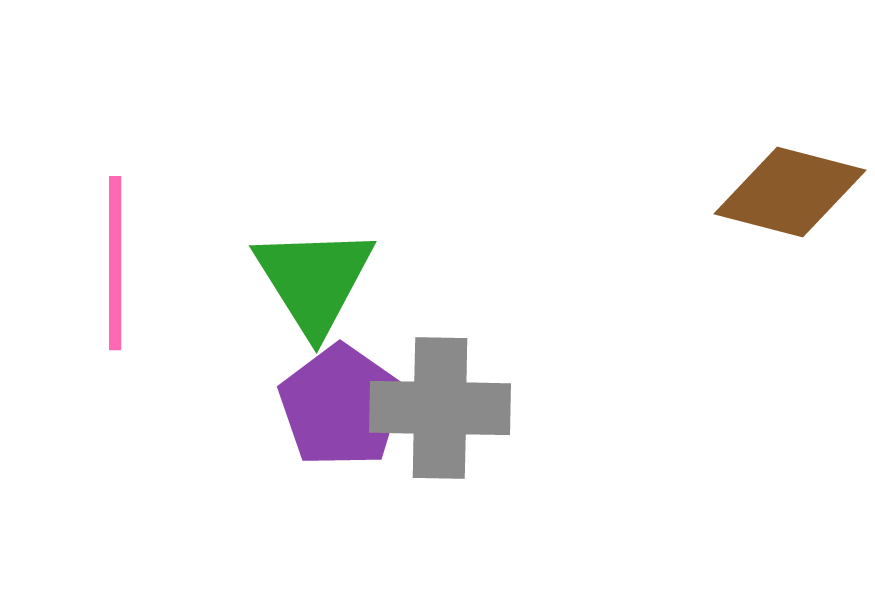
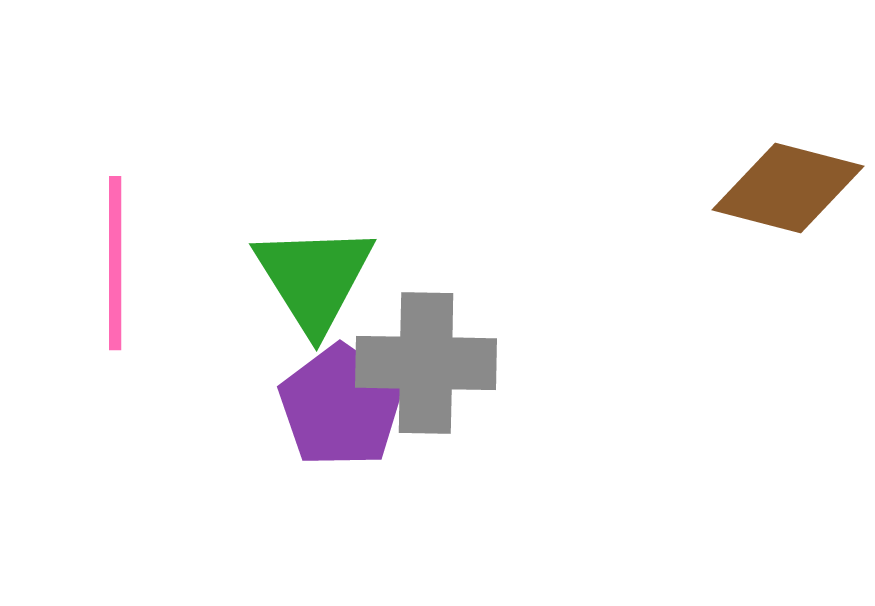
brown diamond: moved 2 px left, 4 px up
green triangle: moved 2 px up
gray cross: moved 14 px left, 45 px up
